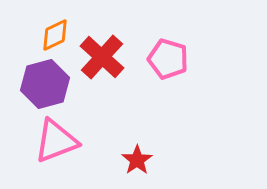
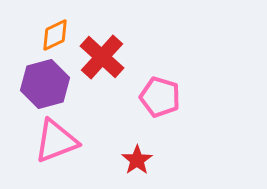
pink pentagon: moved 8 px left, 38 px down
